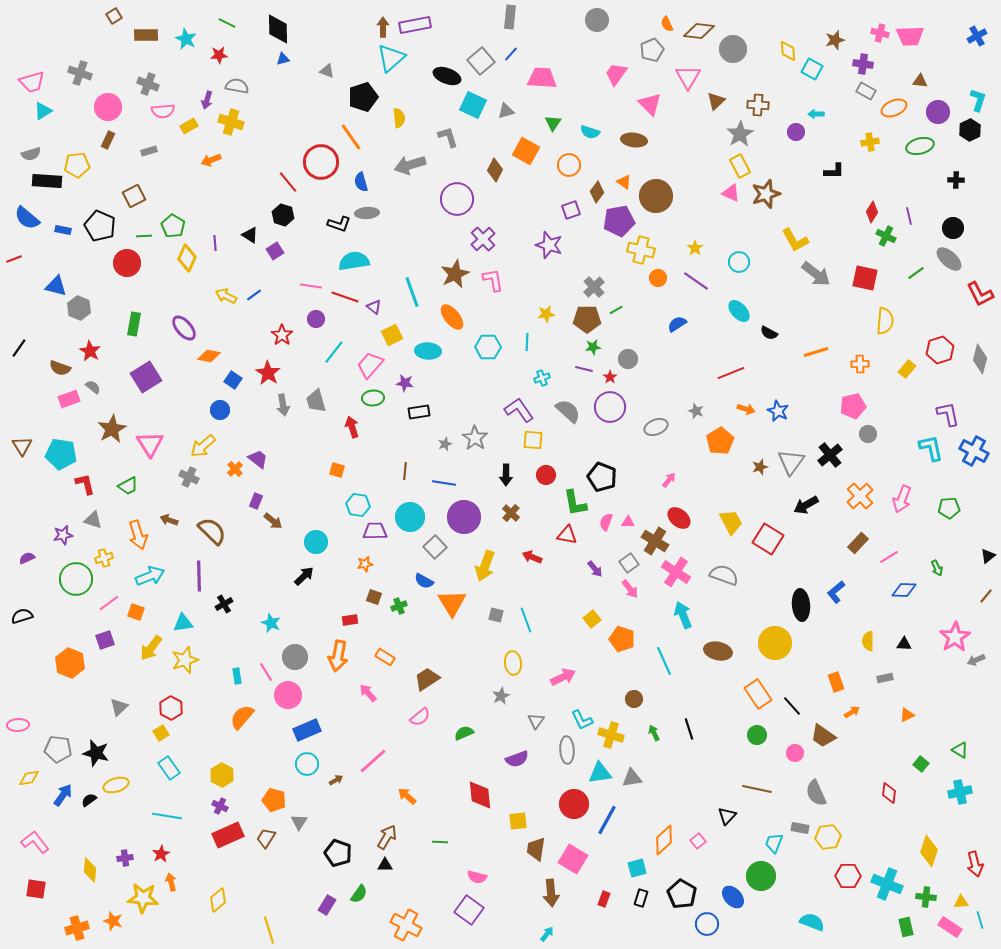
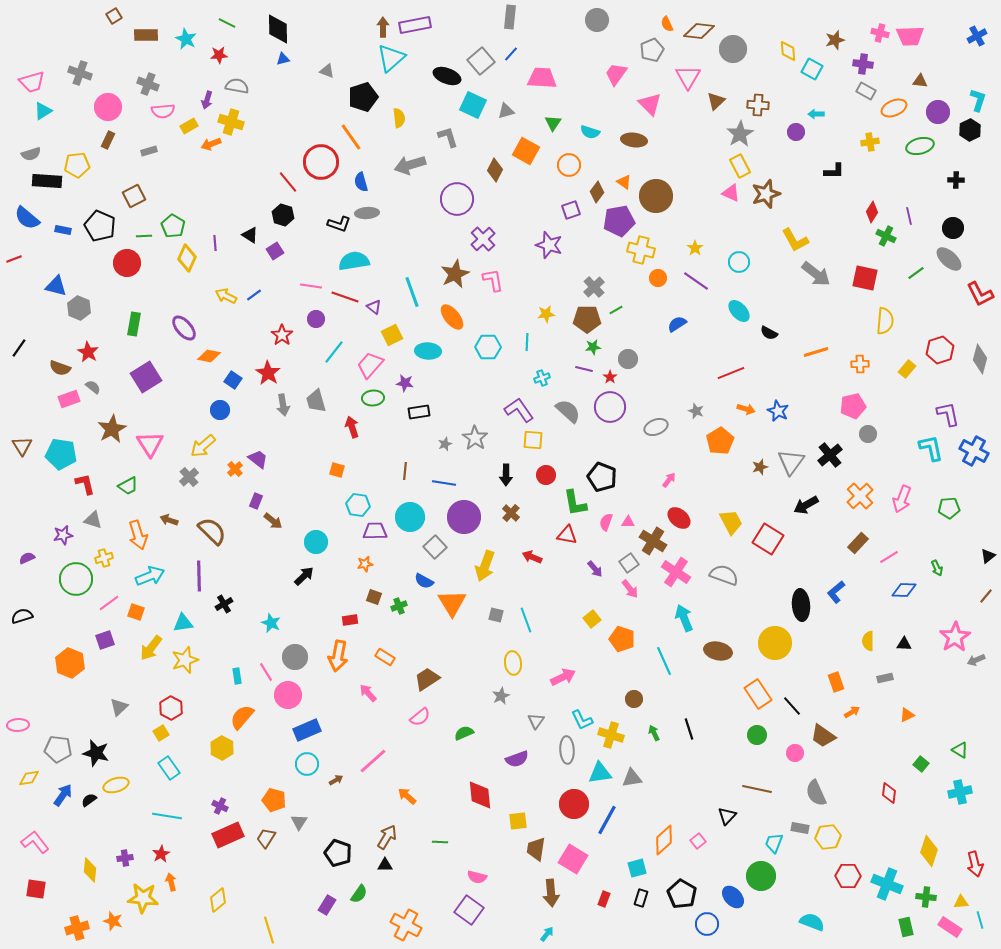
orange arrow at (211, 160): moved 16 px up
red star at (90, 351): moved 2 px left, 1 px down
gray cross at (189, 477): rotated 24 degrees clockwise
brown cross at (655, 541): moved 2 px left
cyan arrow at (683, 615): moved 1 px right, 3 px down
yellow hexagon at (222, 775): moved 27 px up
